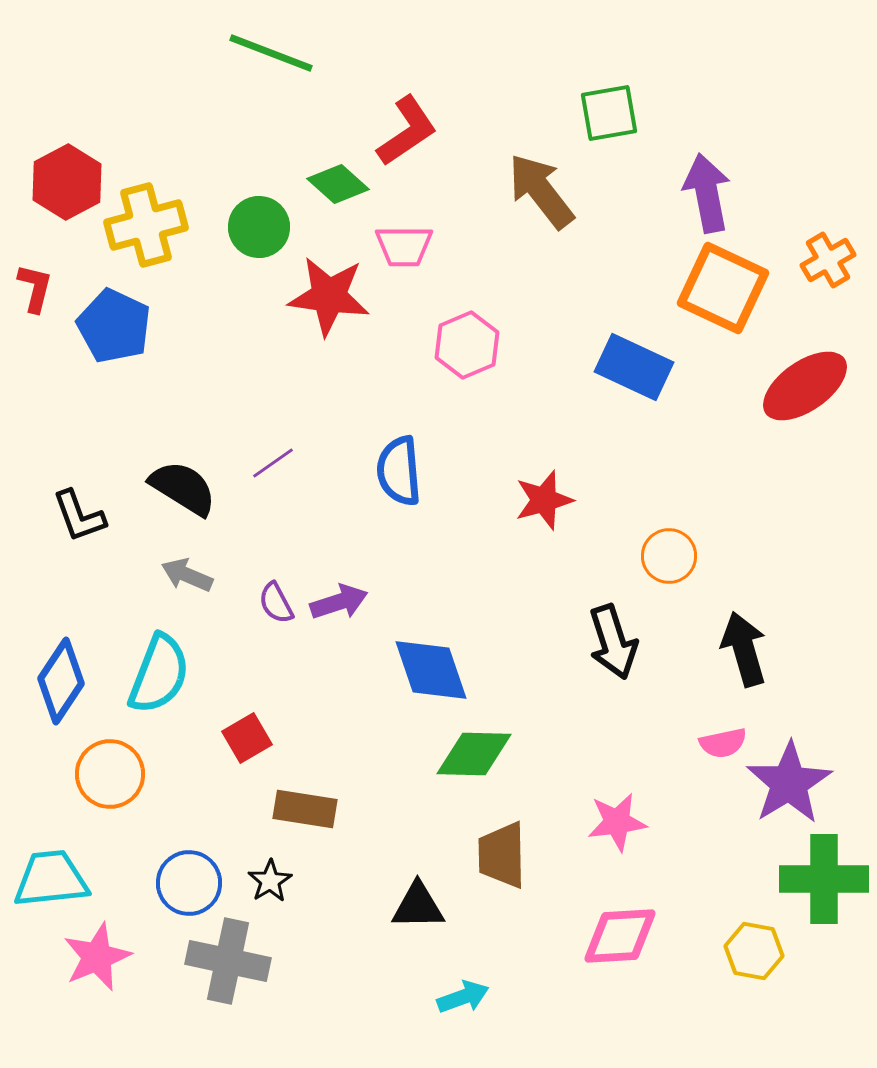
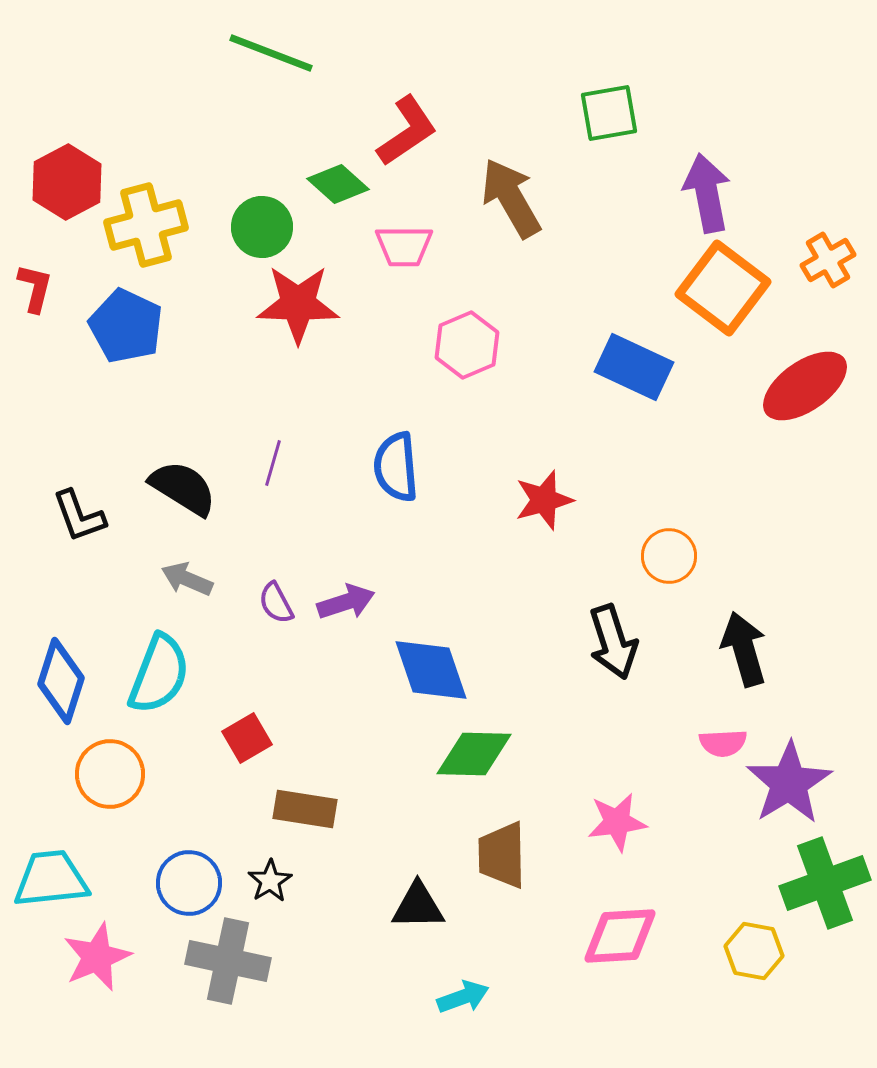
brown arrow at (541, 191): moved 30 px left, 7 px down; rotated 8 degrees clockwise
green circle at (259, 227): moved 3 px right
orange square at (723, 288): rotated 12 degrees clockwise
red star at (329, 296): moved 31 px left, 8 px down; rotated 6 degrees counterclockwise
blue pentagon at (114, 326): moved 12 px right
purple line at (273, 463): rotated 39 degrees counterclockwise
blue semicircle at (399, 471): moved 3 px left, 4 px up
gray arrow at (187, 575): moved 4 px down
purple arrow at (339, 602): moved 7 px right
blue diamond at (61, 681): rotated 16 degrees counterclockwise
pink semicircle at (723, 743): rotated 9 degrees clockwise
green cross at (824, 879): moved 1 px right, 4 px down; rotated 20 degrees counterclockwise
